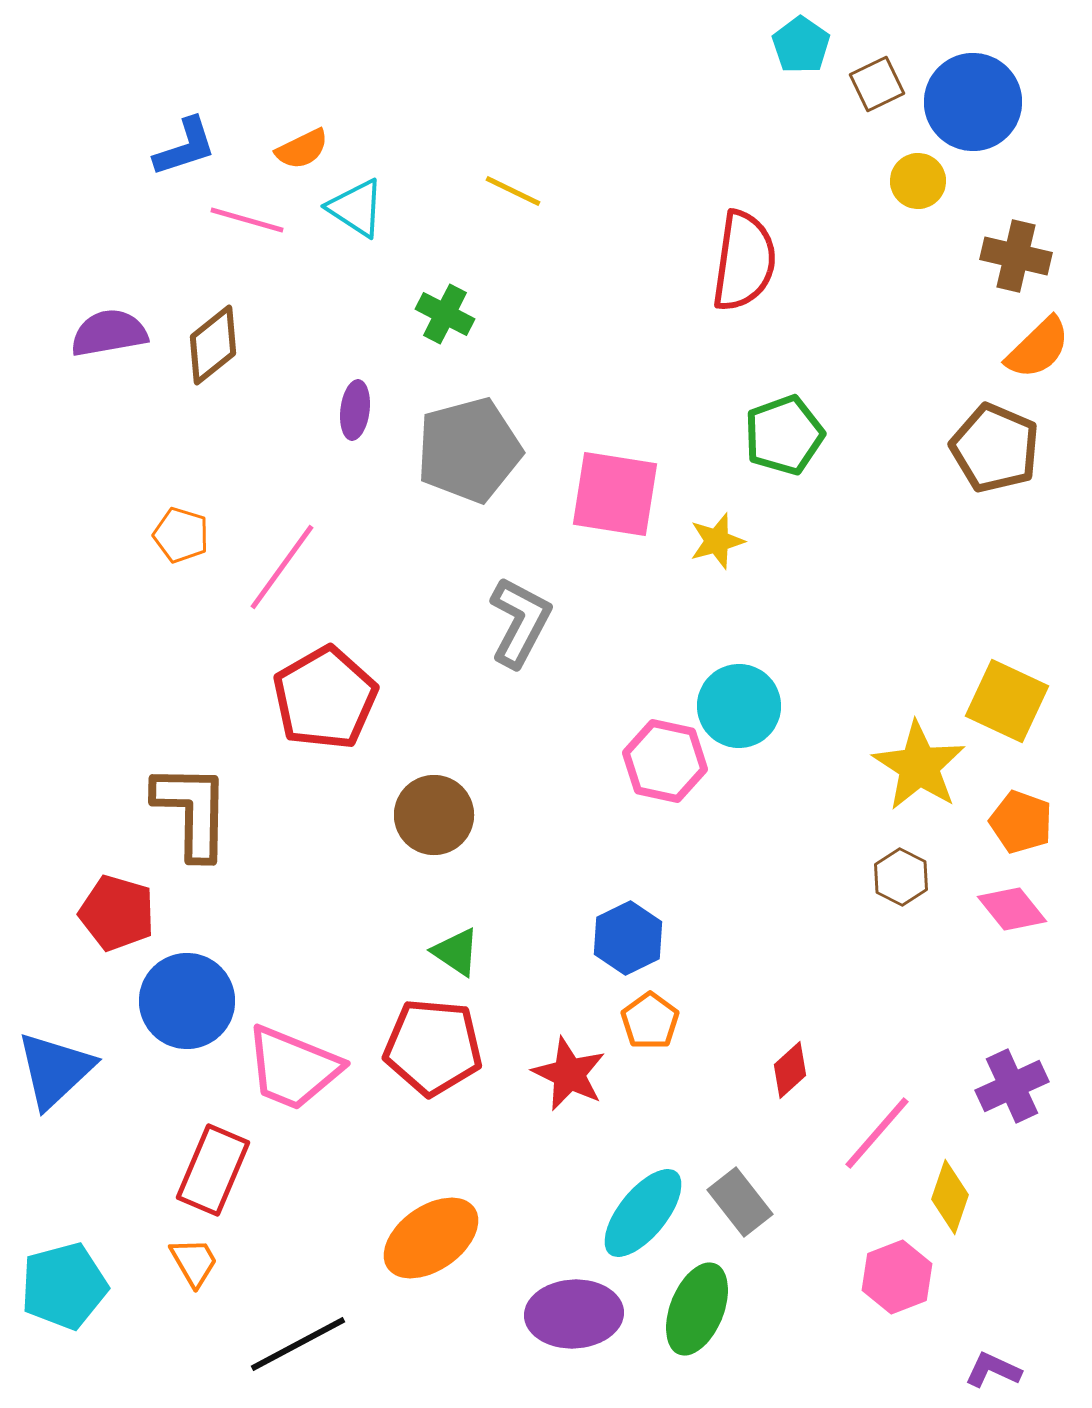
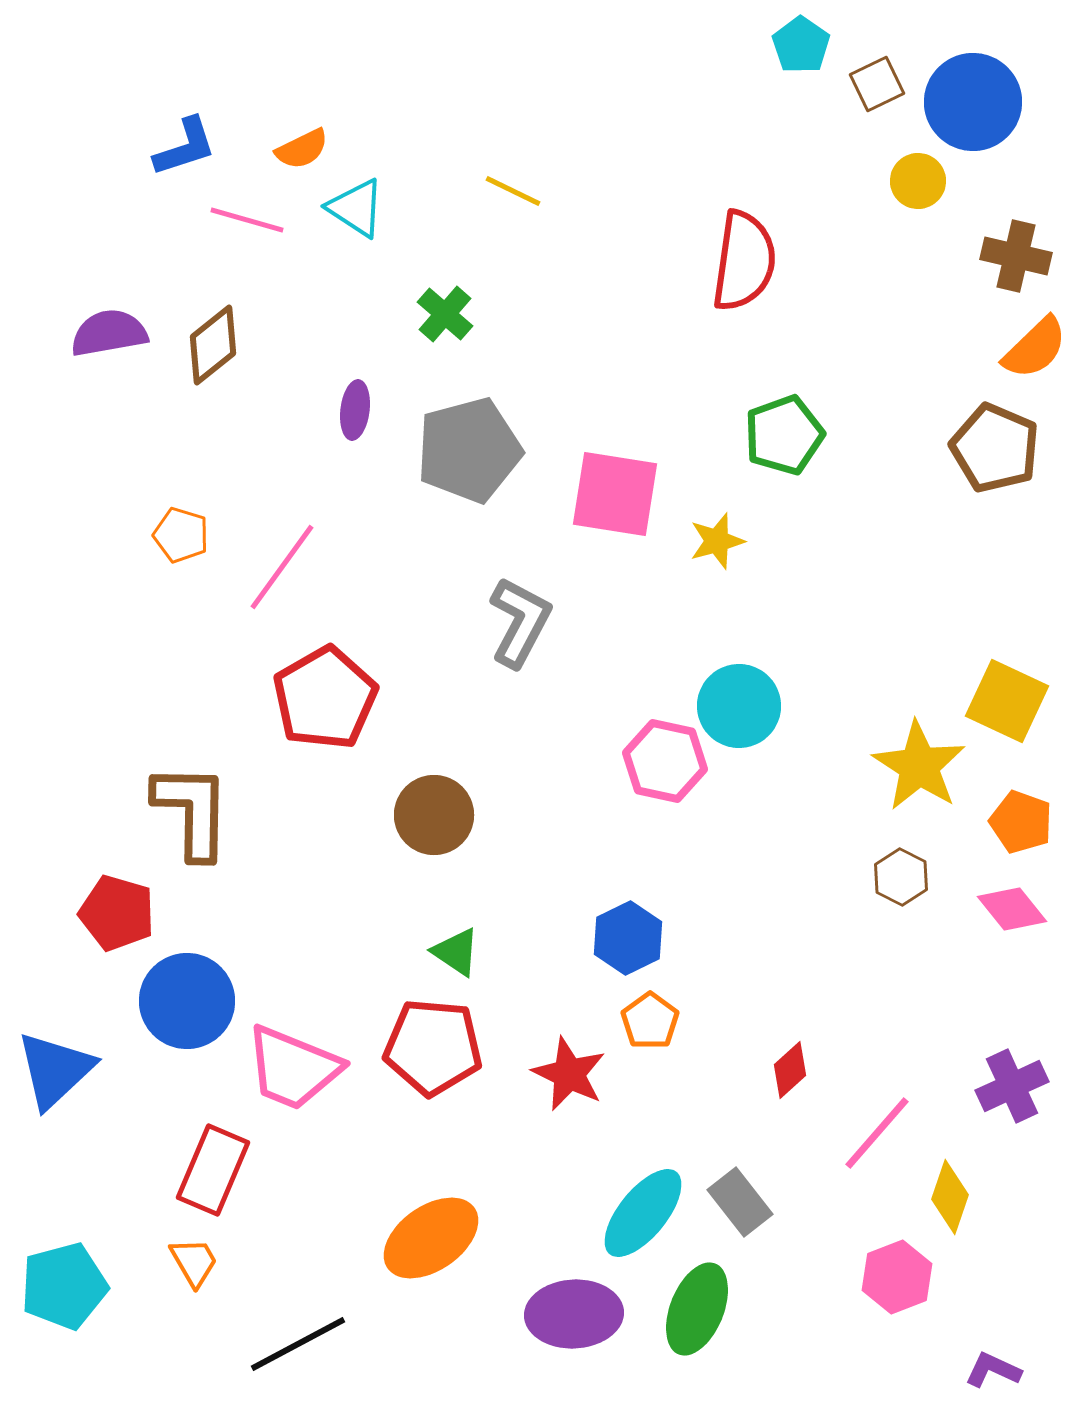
green cross at (445, 314): rotated 14 degrees clockwise
orange semicircle at (1038, 348): moved 3 px left
